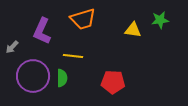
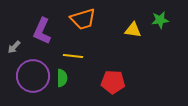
gray arrow: moved 2 px right
